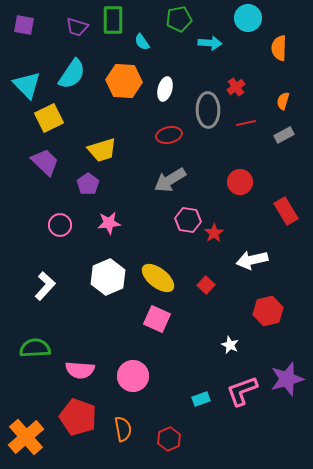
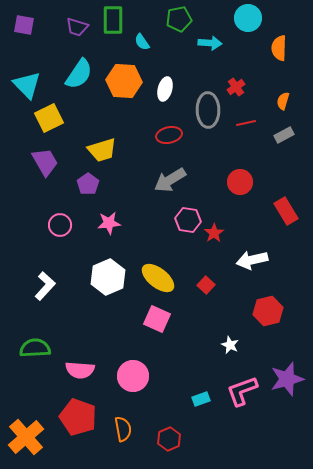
cyan semicircle at (72, 74): moved 7 px right
purple trapezoid at (45, 162): rotated 16 degrees clockwise
